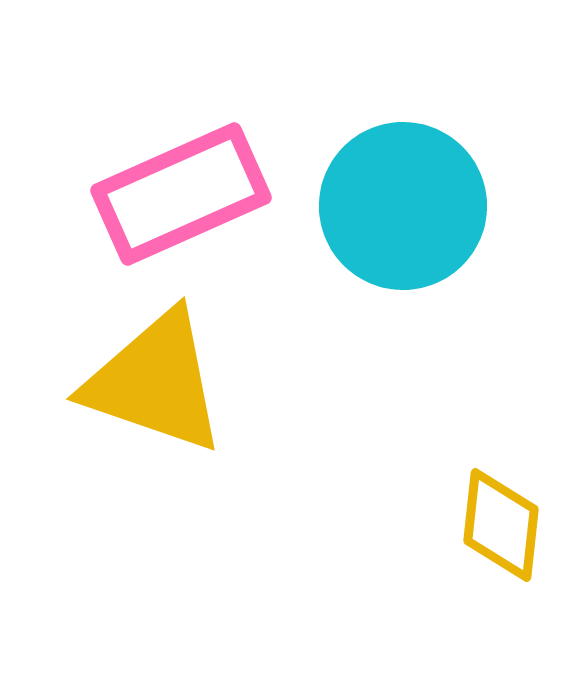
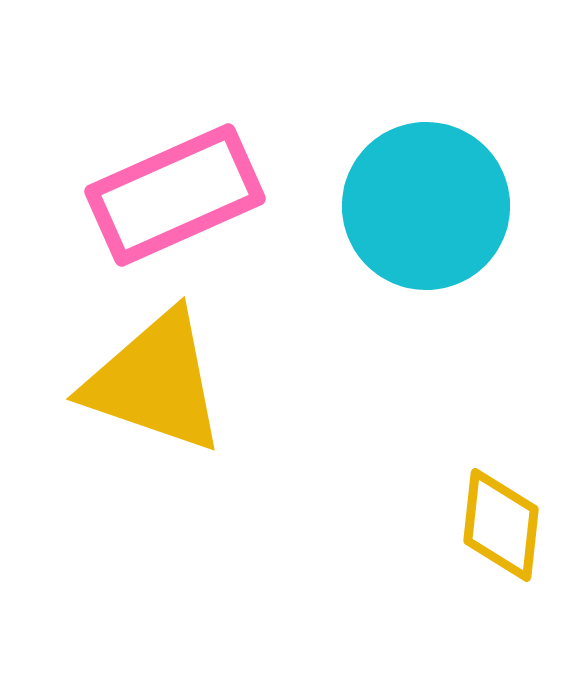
pink rectangle: moved 6 px left, 1 px down
cyan circle: moved 23 px right
